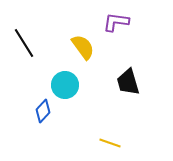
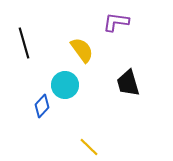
black line: rotated 16 degrees clockwise
yellow semicircle: moved 1 px left, 3 px down
black trapezoid: moved 1 px down
blue diamond: moved 1 px left, 5 px up
yellow line: moved 21 px left, 4 px down; rotated 25 degrees clockwise
